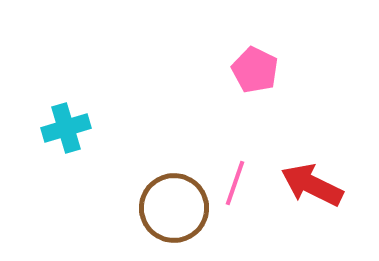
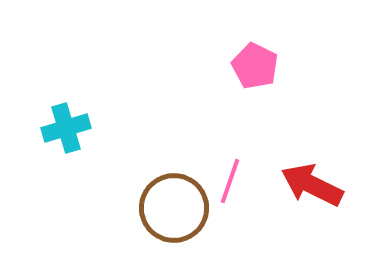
pink pentagon: moved 4 px up
pink line: moved 5 px left, 2 px up
